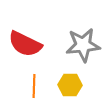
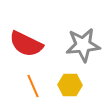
red semicircle: moved 1 px right
orange line: moved 1 px left; rotated 25 degrees counterclockwise
